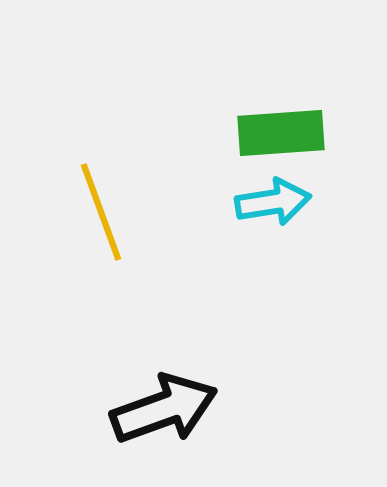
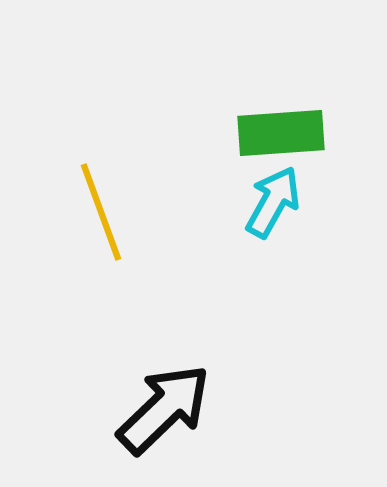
cyan arrow: rotated 52 degrees counterclockwise
black arrow: rotated 24 degrees counterclockwise
